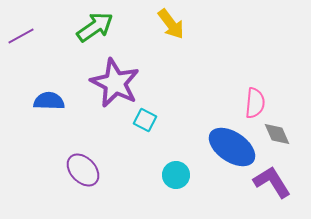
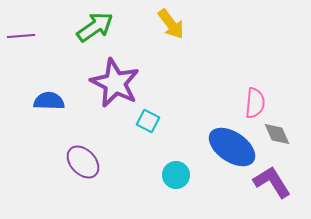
purple line: rotated 24 degrees clockwise
cyan square: moved 3 px right, 1 px down
purple ellipse: moved 8 px up
